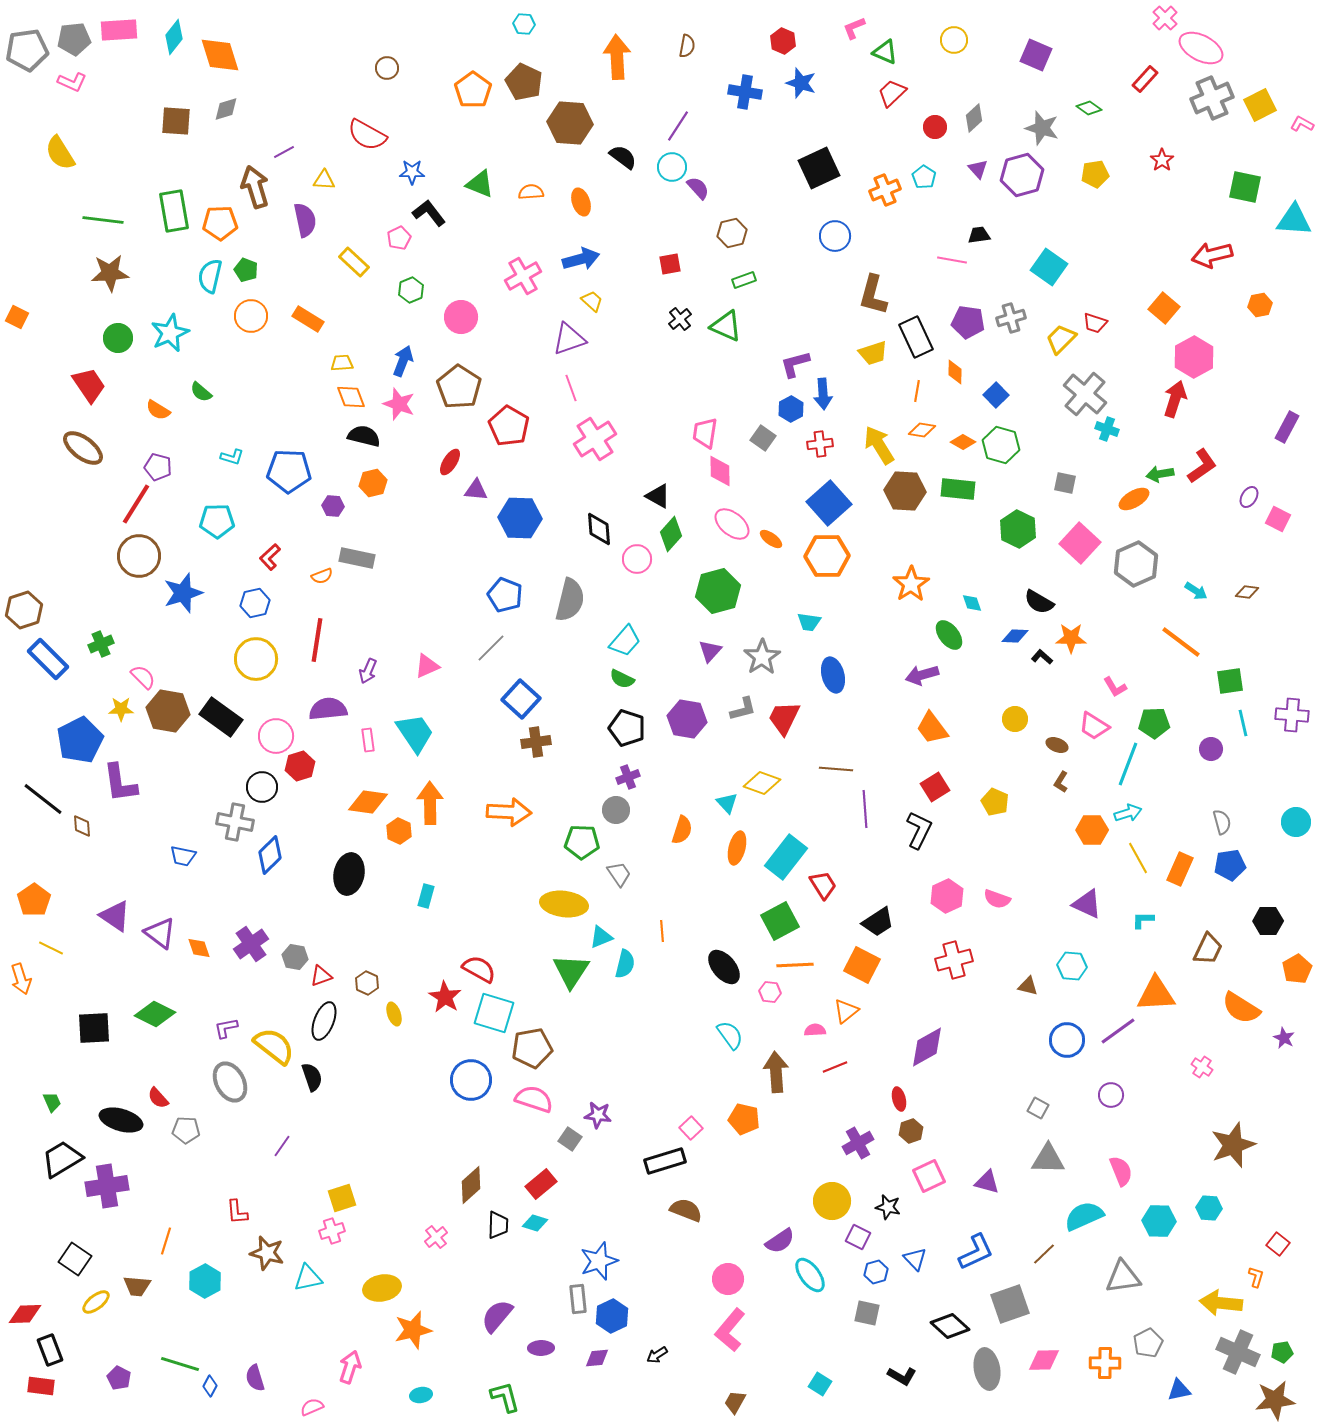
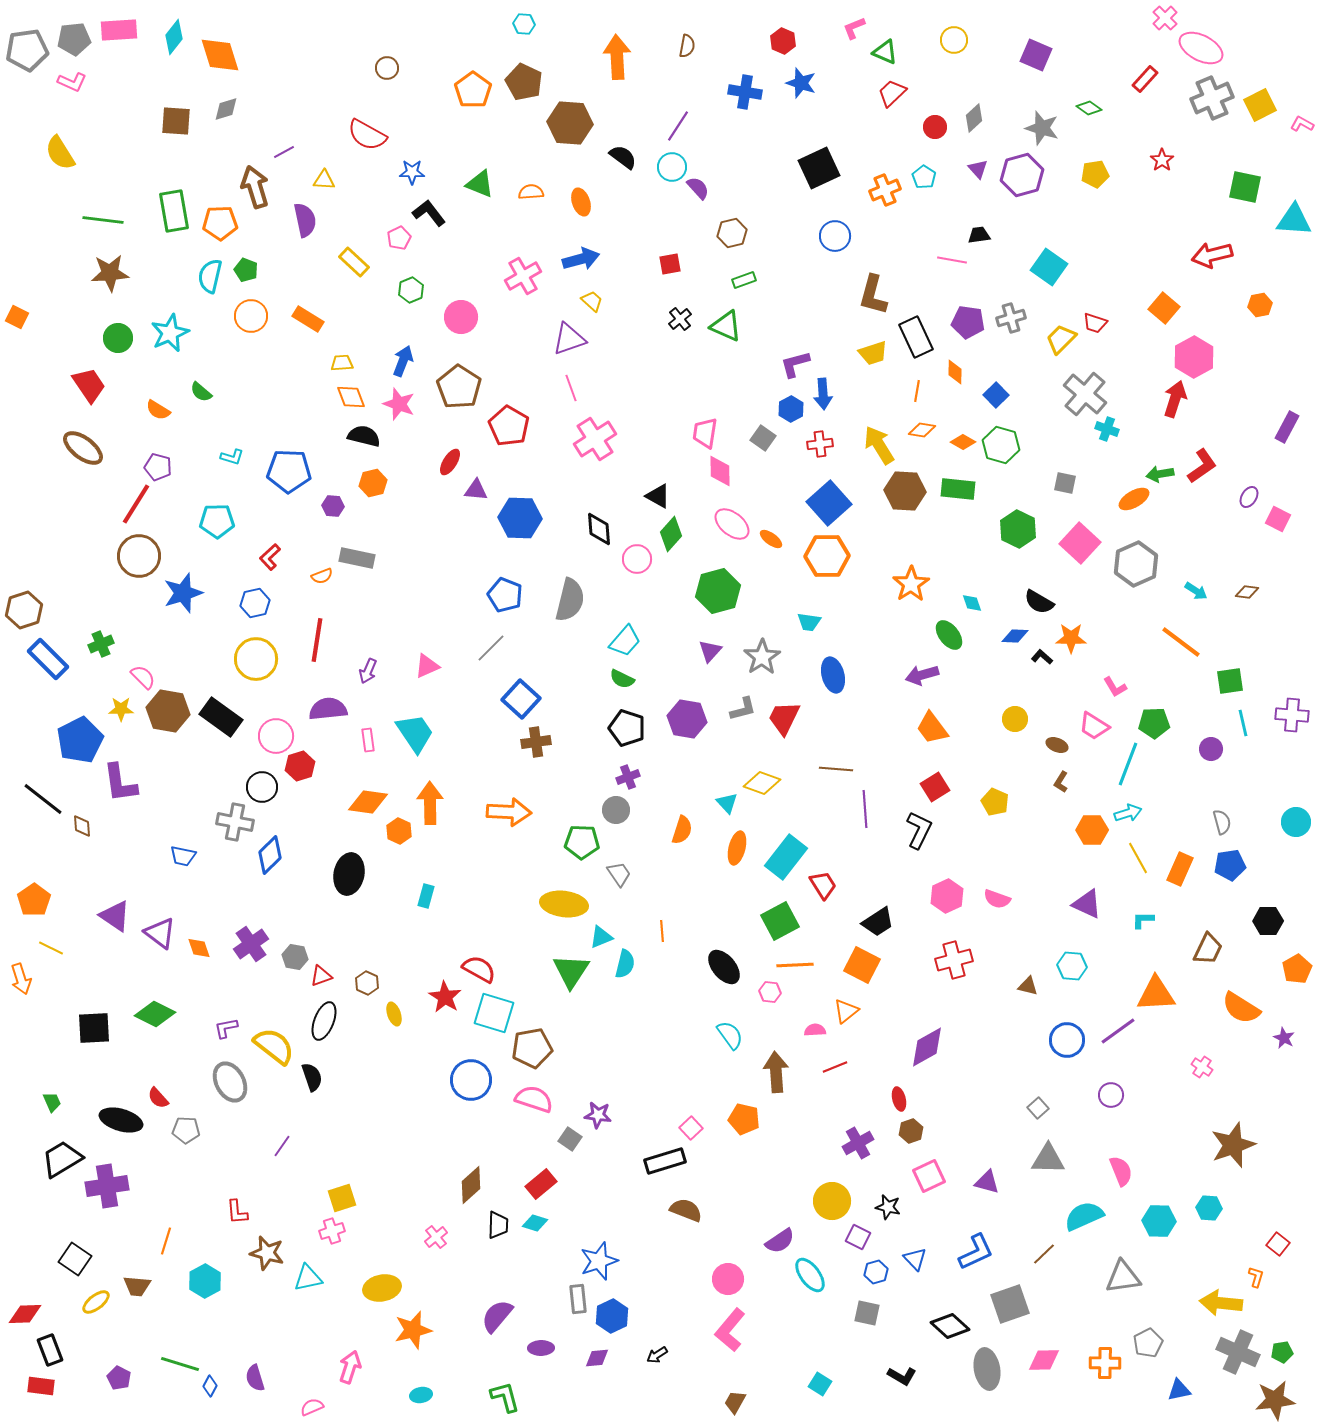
gray square at (1038, 1108): rotated 20 degrees clockwise
